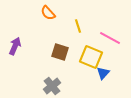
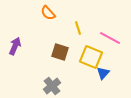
yellow line: moved 2 px down
